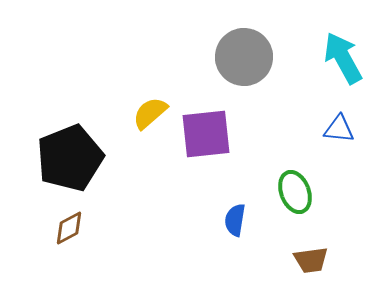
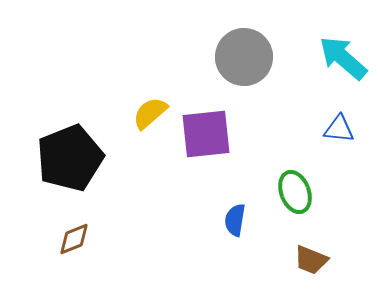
cyan arrow: rotated 20 degrees counterclockwise
brown diamond: moved 5 px right, 11 px down; rotated 6 degrees clockwise
brown trapezoid: rotated 30 degrees clockwise
